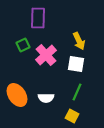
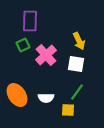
purple rectangle: moved 8 px left, 3 px down
green line: rotated 12 degrees clockwise
yellow square: moved 4 px left, 6 px up; rotated 24 degrees counterclockwise
